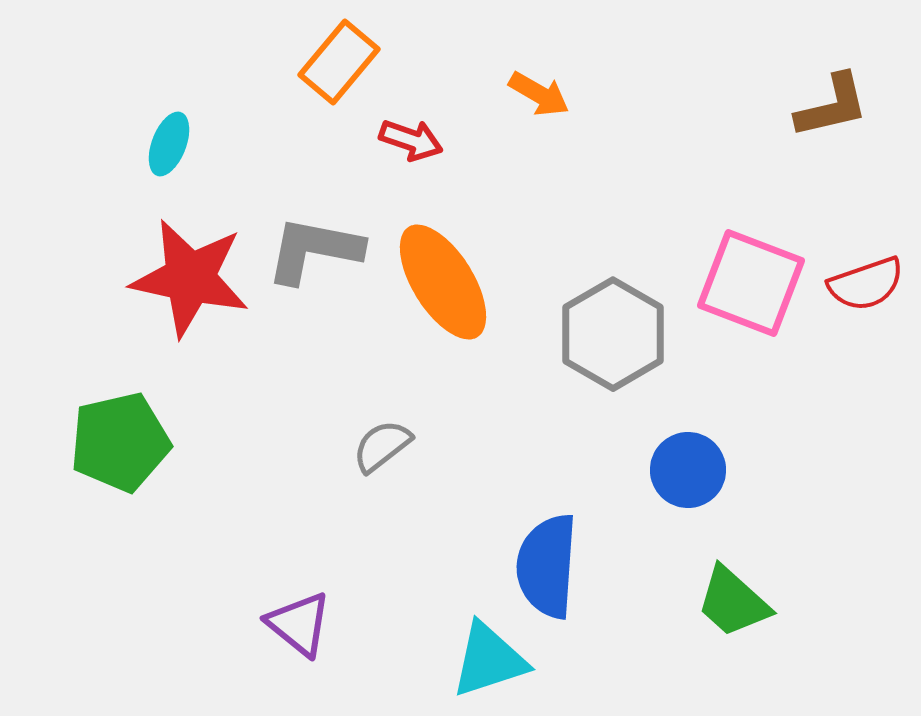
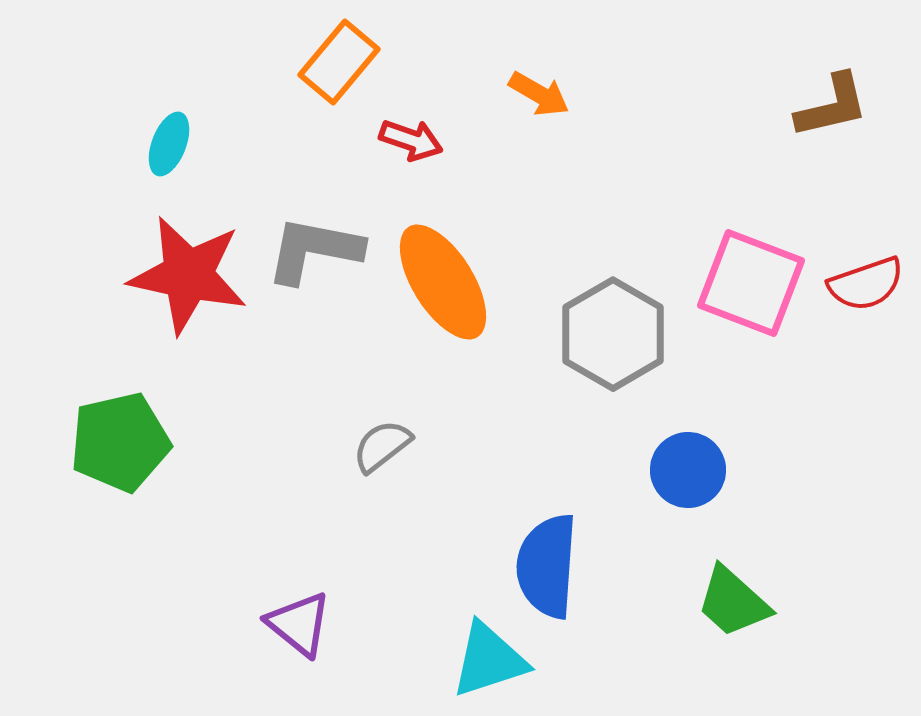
red star: moved 2 px left, 3 px up
